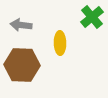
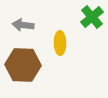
gray arrow: moved 2 px right
brown hexagon: moved 1 px right
